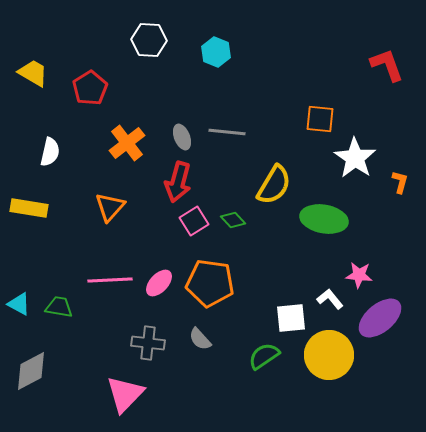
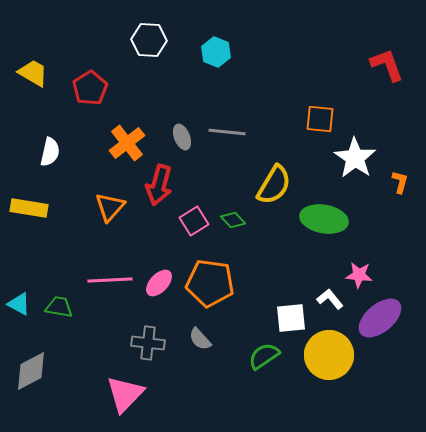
red arrow: moved 19 px left, 3 px down
